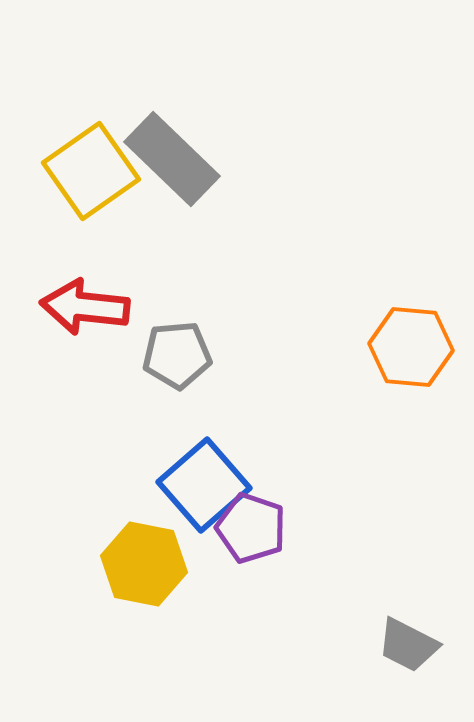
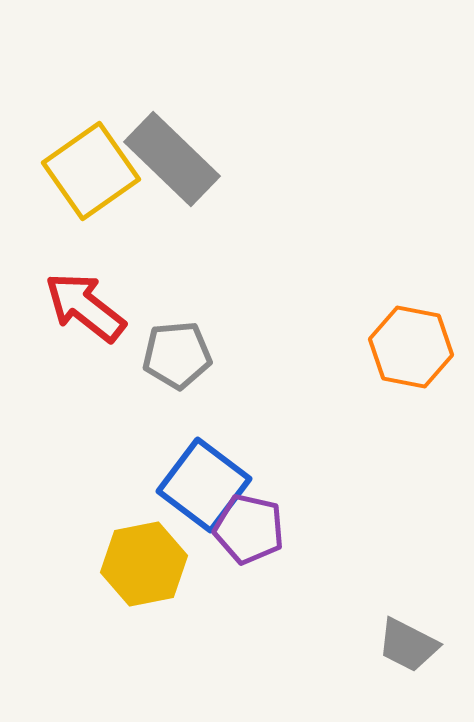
red arrow: rotated 32 degrees clockwise
orange hexagon: rotated 6 degrees clockwise
blue square: rotated 12 degrees counterclockwise
purple pentagon: moved 2 px left, 1 px down; rotated 6 degrees counterclockwise
yellow hexagon: rotated 22 degrees counterclockwise
